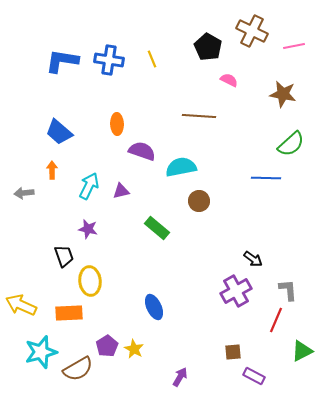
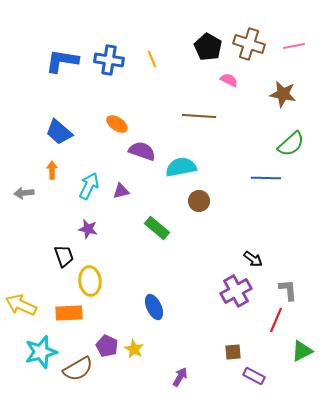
brown cross: moved 3 px left, 13 px down; rotated 8 degrees counterclockwise
orange ellipse: rotated 55 degrees counterclockwise
purple pentagon: rotated 15 degrees counterclockwise
